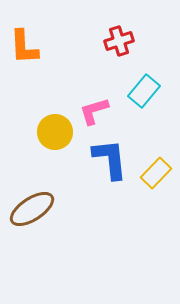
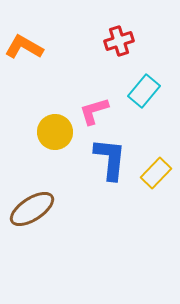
orange L-shape: rotated 123 degrees clockwise
blue L-shape: rotated 12 degrees clockwise
